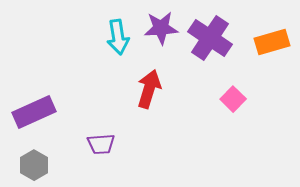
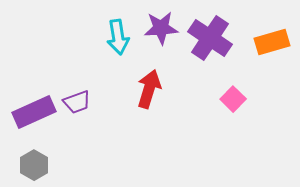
purple trapezoid: moved 24 px left, 42 px up; rotated 16 degrees counterclockwise
